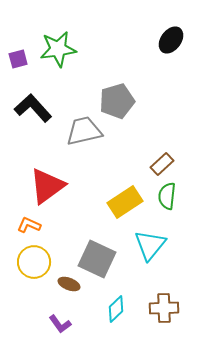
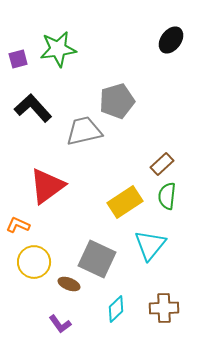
orange L-shape: moved 11 px left
